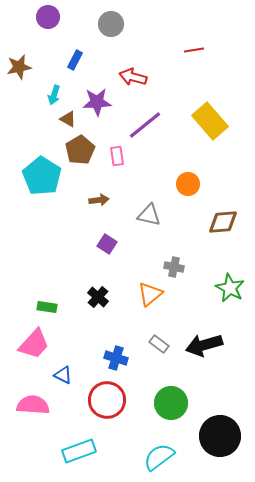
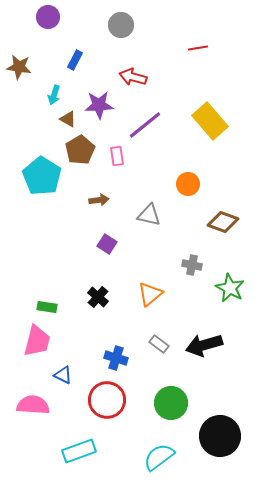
gray circle: moved 10 px right, 1 px down
red line: moved 4 px right, 2 px up
brown star: rotated 20 degrees clockwise
purple star: moved 2 px right, 3 px down
brown diamond: rotated 24 degrees clockwise
gray cross: moved 18 px right, 2 px up
pink trapezoid: moved 3 px right, 3 px up; rotated 28 degrees counterclockwise
